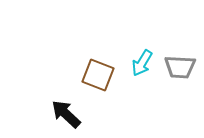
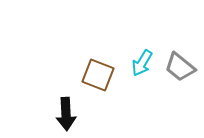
gray trapezoid: rotated 36 degrees clockwise
black arrow: rotated 136 degrees counterclockwise
